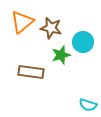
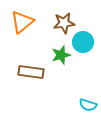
brown star: moved 13 px right, 5 px up; rotated 20 degrees counterclockwise
